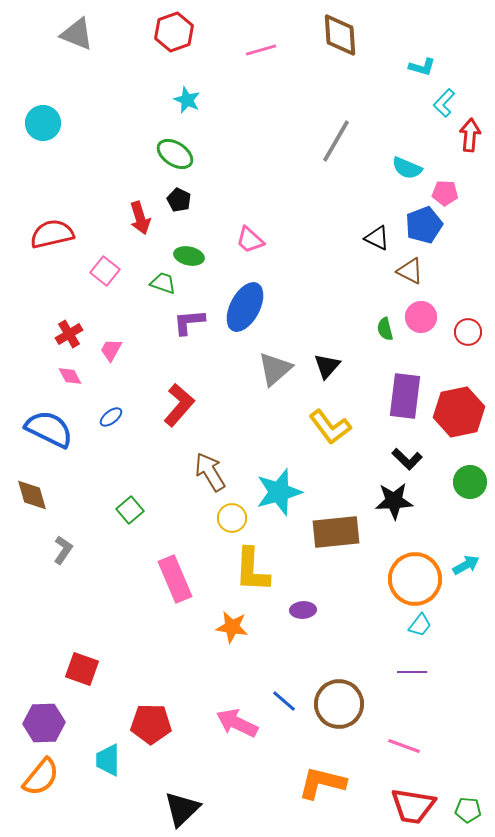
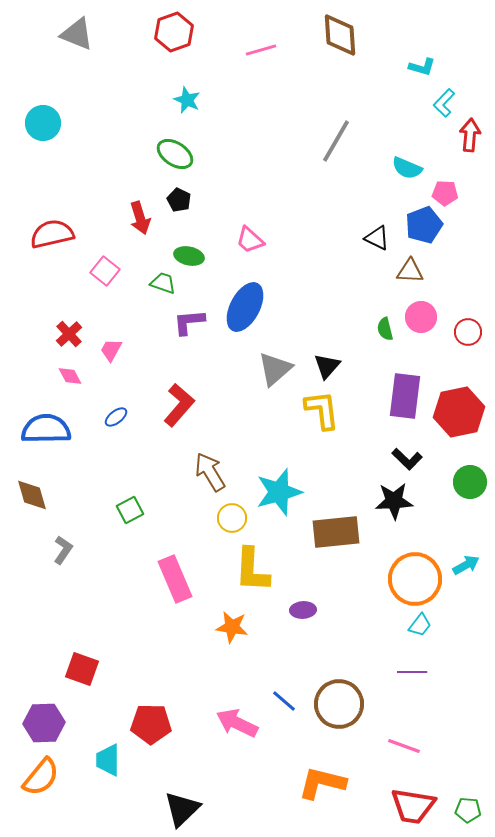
brown triangle at (410, 271): rotated 24 degrees counterclockwise
red cross at (69, 334): rotated 12 degrees counterclockwise
blue ellipse at (111, 417): moved 5 px right
yellow L-shape at (330, 427): moved 8 px left, 17 px up; rotated 150 degrees counterclockwise
blue semicircle at (49, 429): moved 3 px left; rotated 27 degrees counterclockwise
green square at (130, 510): rotated 12 degrees clockwise
